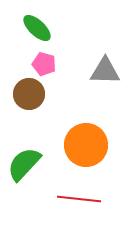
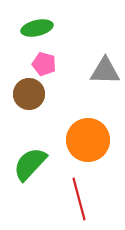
green ellipse: rotated 56 degrees counterclockwise
orange circle: moved 2 px right, 5 px up
green semicircle: moved 6 px right
red line: rotated 69 degrees clockwise
